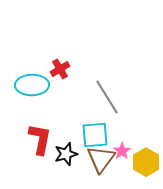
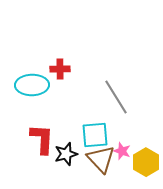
red cross: rotated 30 degrees clockwise
gray line: moved 9 px right
red L-shape: moved 2 px right; rotated 8 degrees counterclockwise
pink star: rotated 18 degrees counterclockwise
brown triangle: rotated 20 degrees counterclockwise
